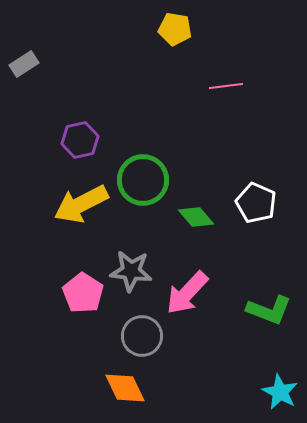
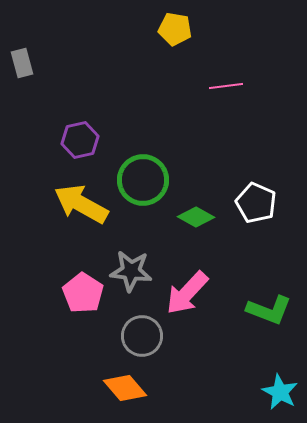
gray rectangle: moved 2 px left, 1 px up; rotated 72 degrees counterclockwise
yellow arrow: rotated 56 degrees clockwise
green diamond: rotated 21 degrees counterclockwise
orange diamond: rotated 15 degrees counterclockwise
